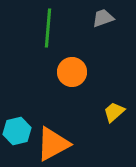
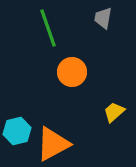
gray trapezoid: rotated 60 degrees counterclockwise
green line: rotated 24 degrees counterclockwise
